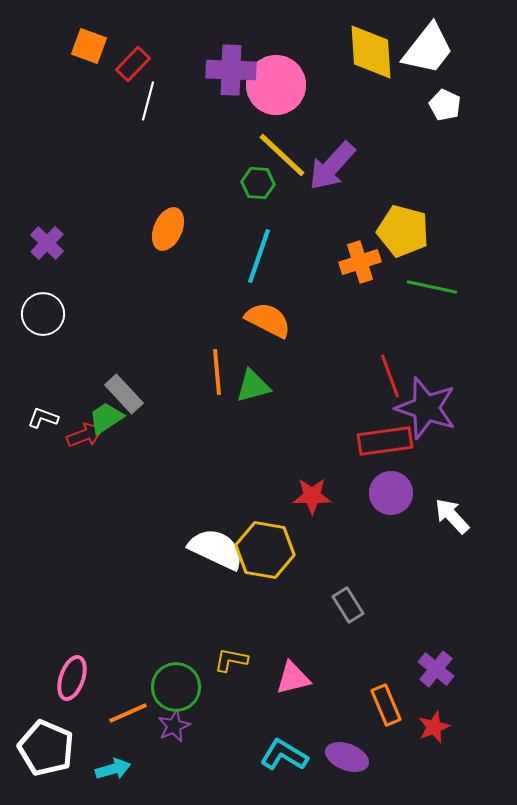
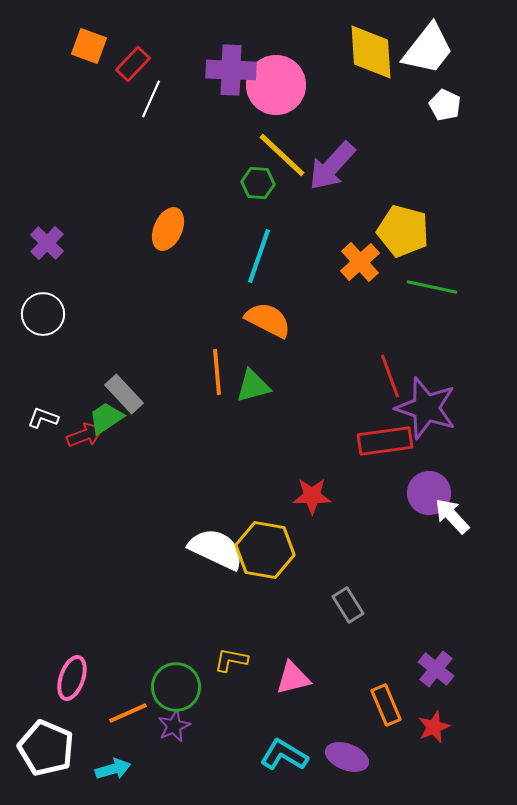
white line at (148, 101): moved 3 px right, 2 px up; rotated 9 degrees clockwise
orange cross at (360, 262): rotated 24 degrees counterclockwise
purple circle at (391, 493): moved 38 px right
